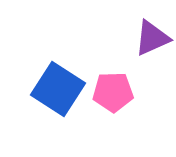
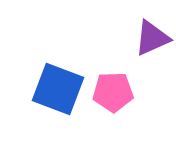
blue square: rotated 12 degrees counterclockwise
